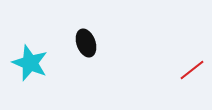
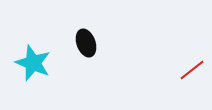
cyan star: moved 3 px right
